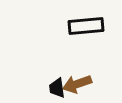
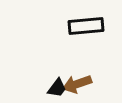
black trapezoid: rotated 135 degrees counterclockwise
